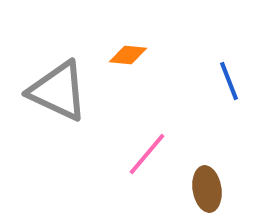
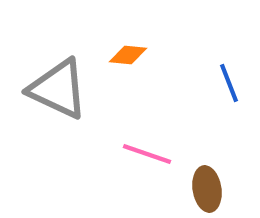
blue line: moved 2 px down
gray triangle: moved 2 px up
pink line: rotated 69 degrees clockwise
